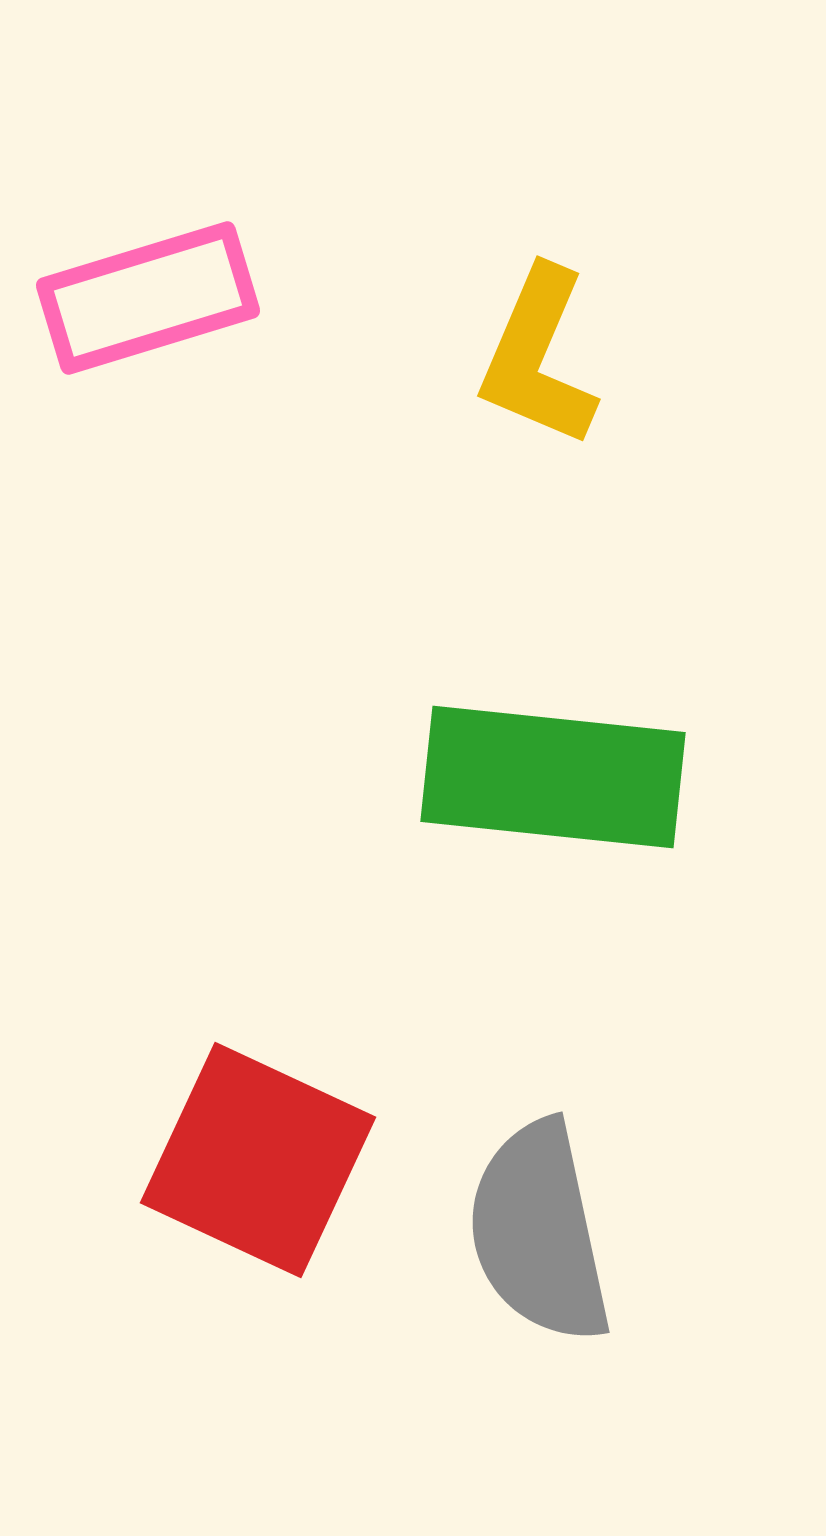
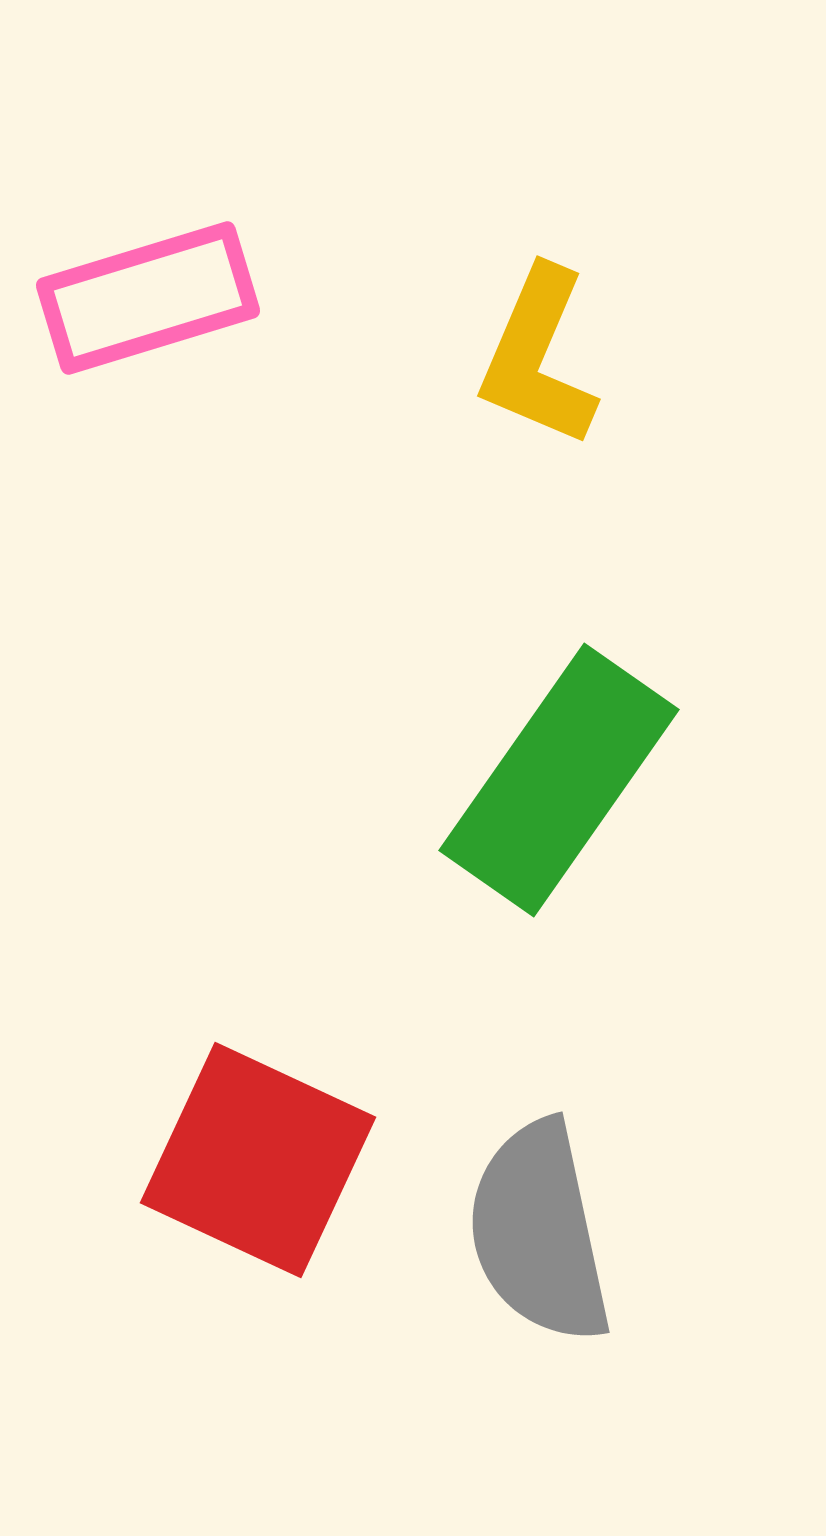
green rectangle: moved 6 px right, 3 px down; rotated 61 degrees counterclockwise
